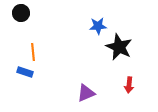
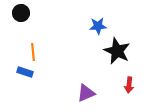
black star: moved 2 px left, 4 px down
